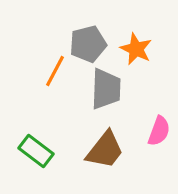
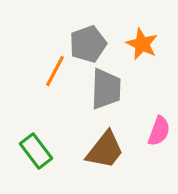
gray pentagon: rotated 6 degrees counterclockwise
orange star: moved 6 px right, 5 px up
green rectangle: rotated 16 degrees clockwise
